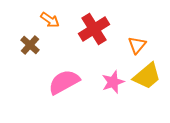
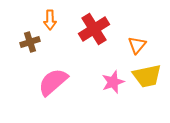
orange arrow: rotated 54 degrees clockwise
brown cross: moved 3 px up; rotated 30 degrees clockwise
yellow trapezoid: rotated 28 degrees clockwise
pink semicircle: moved 11 px left; rotated 12 degrees counterclockwise
